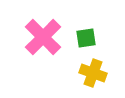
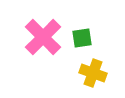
green square: moved 4 px left
